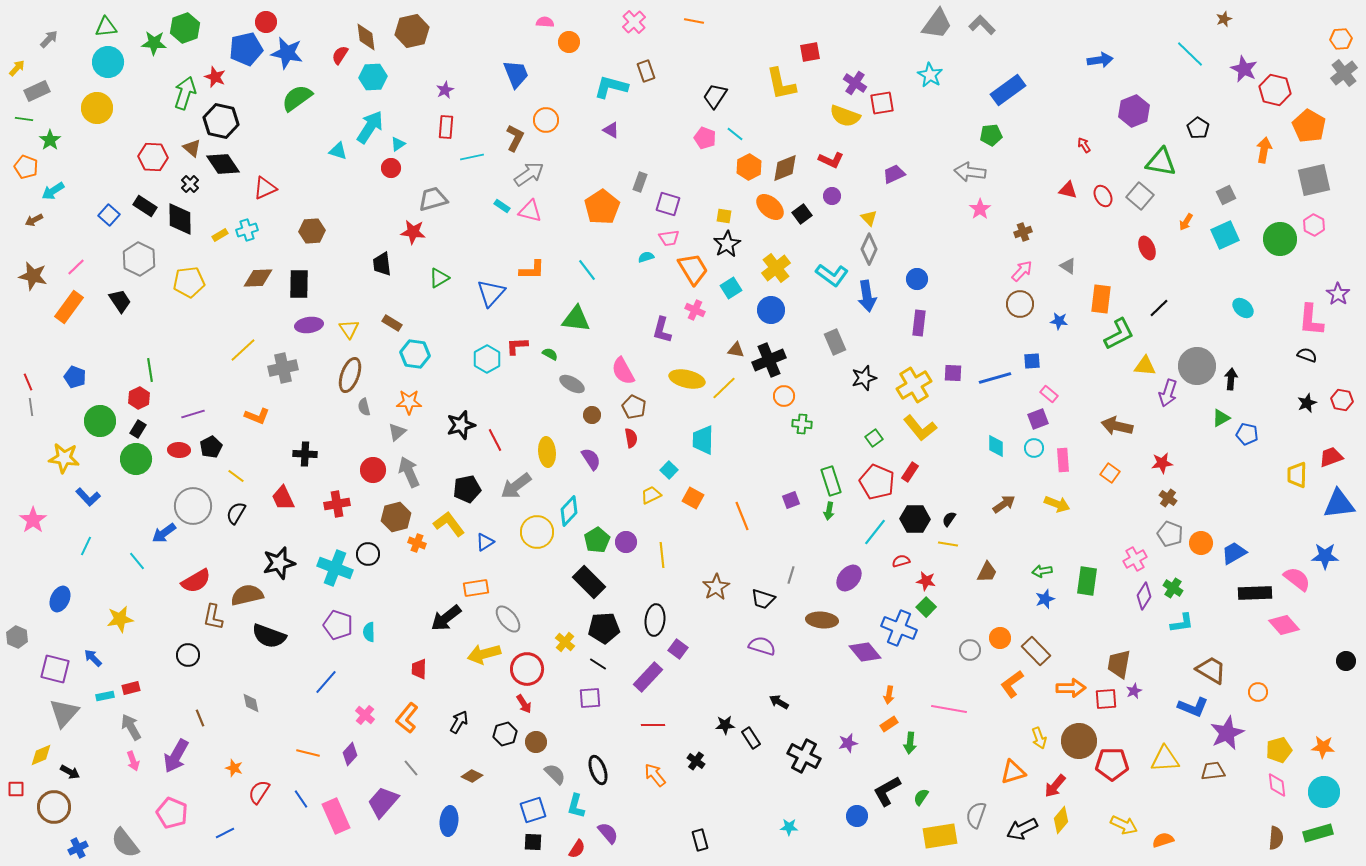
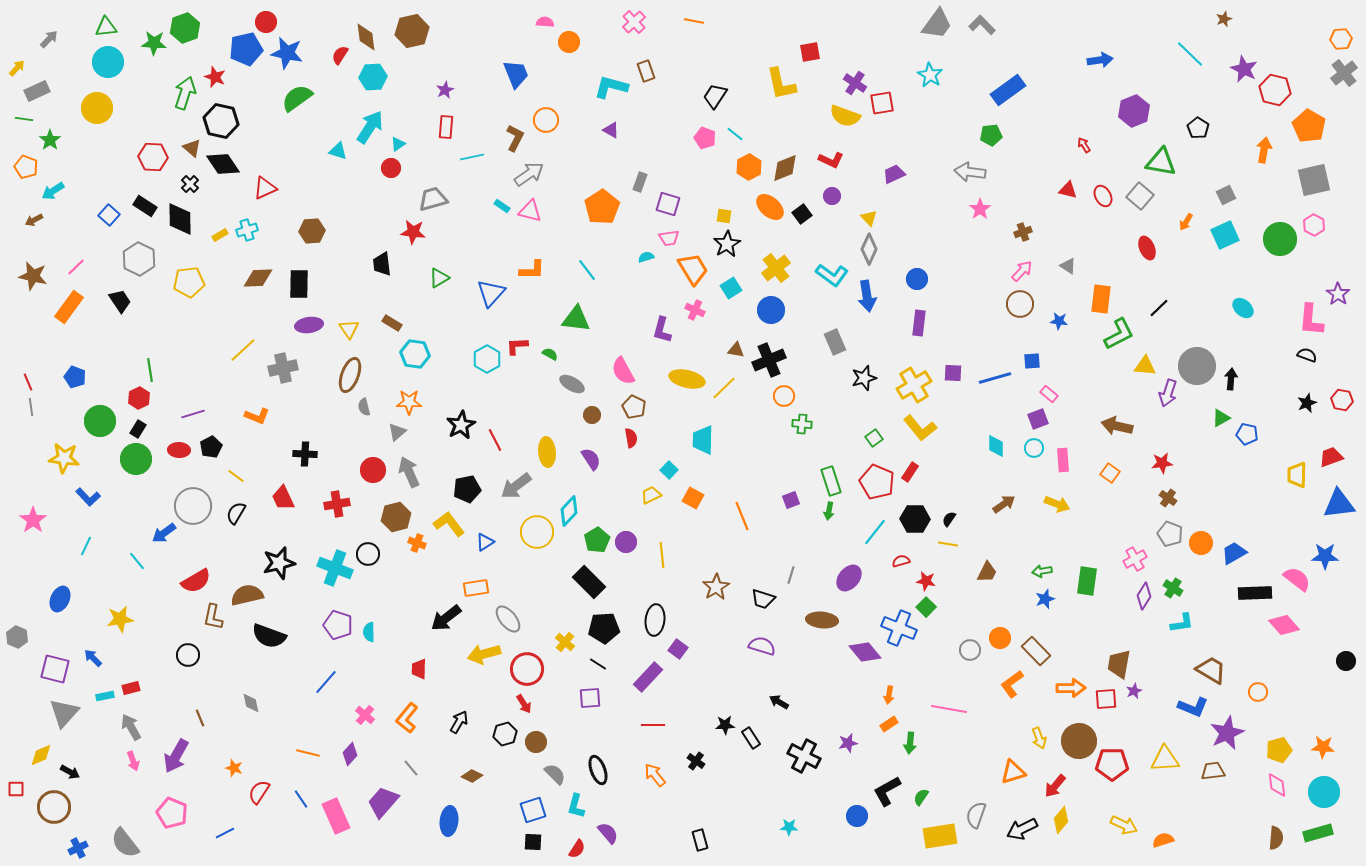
black star at (461, 425): rotated 12 degrees counterclockwise
